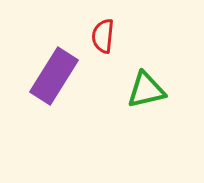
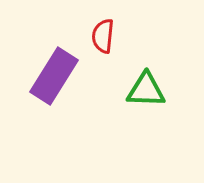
green triangle: rotated 15 degrees clockwise
